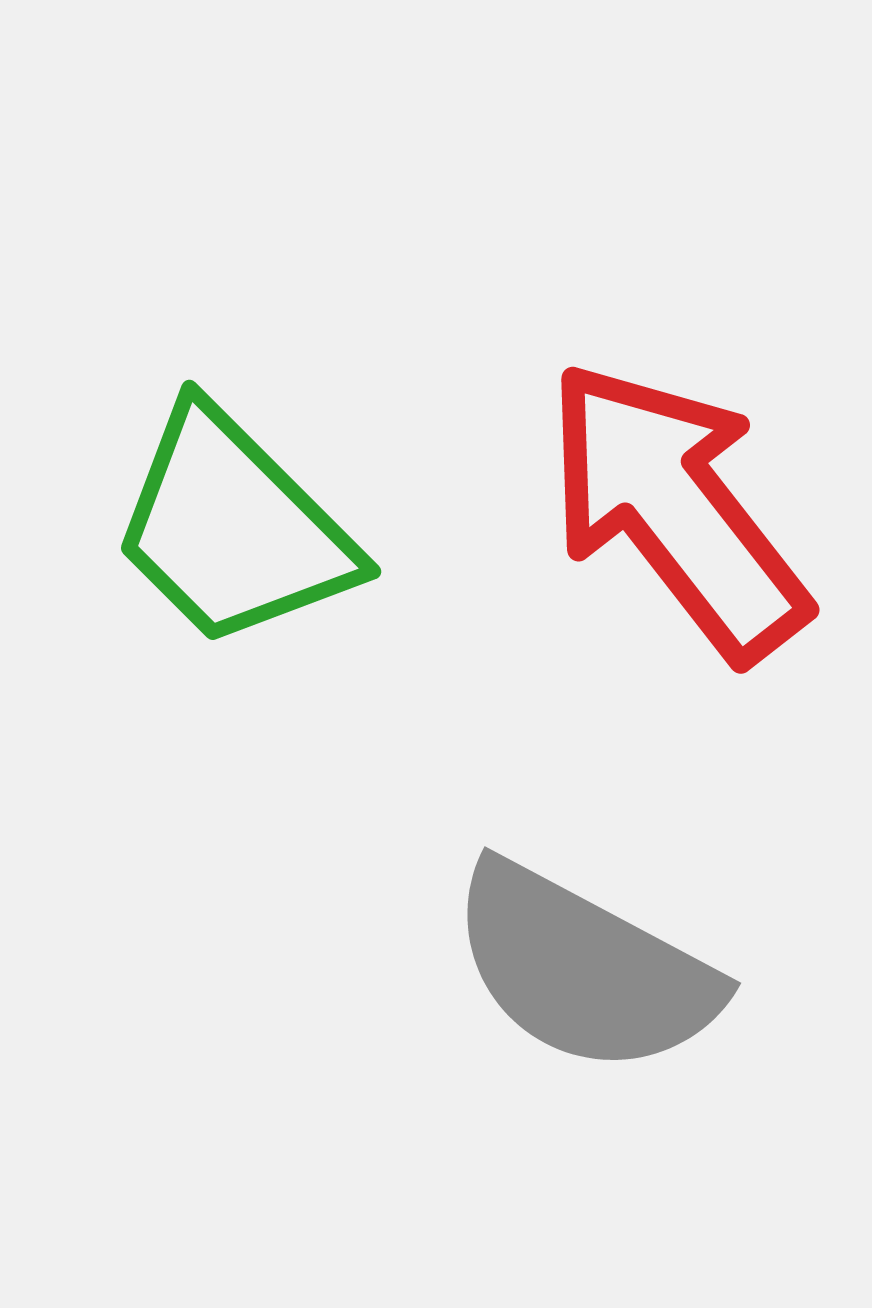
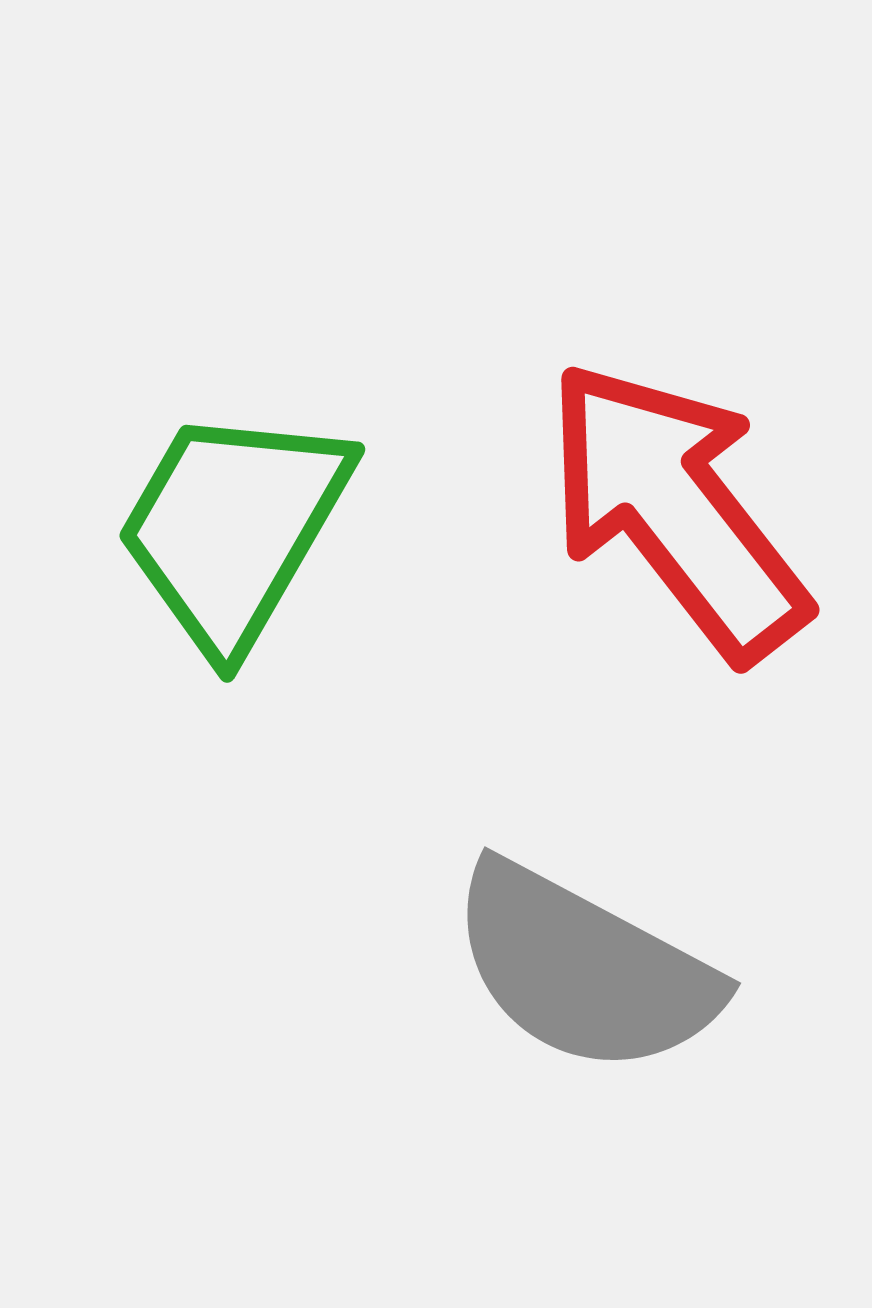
green trapezoid: rotated 75 degrees clockwise
